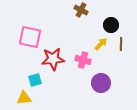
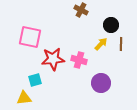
pink cross: moved 4 px left
